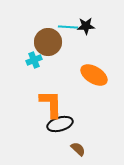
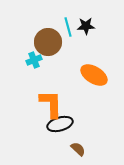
cyan line: rotated 72 degrees clockwise
